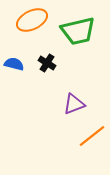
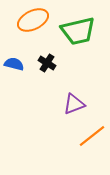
orange ellipse: moved 1 px right
